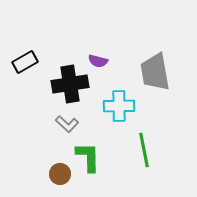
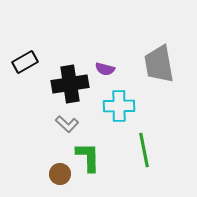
purple semicircle: moved 7 px right, 8 px down
gray trapezoid: moved 4 px right, 8 px up
